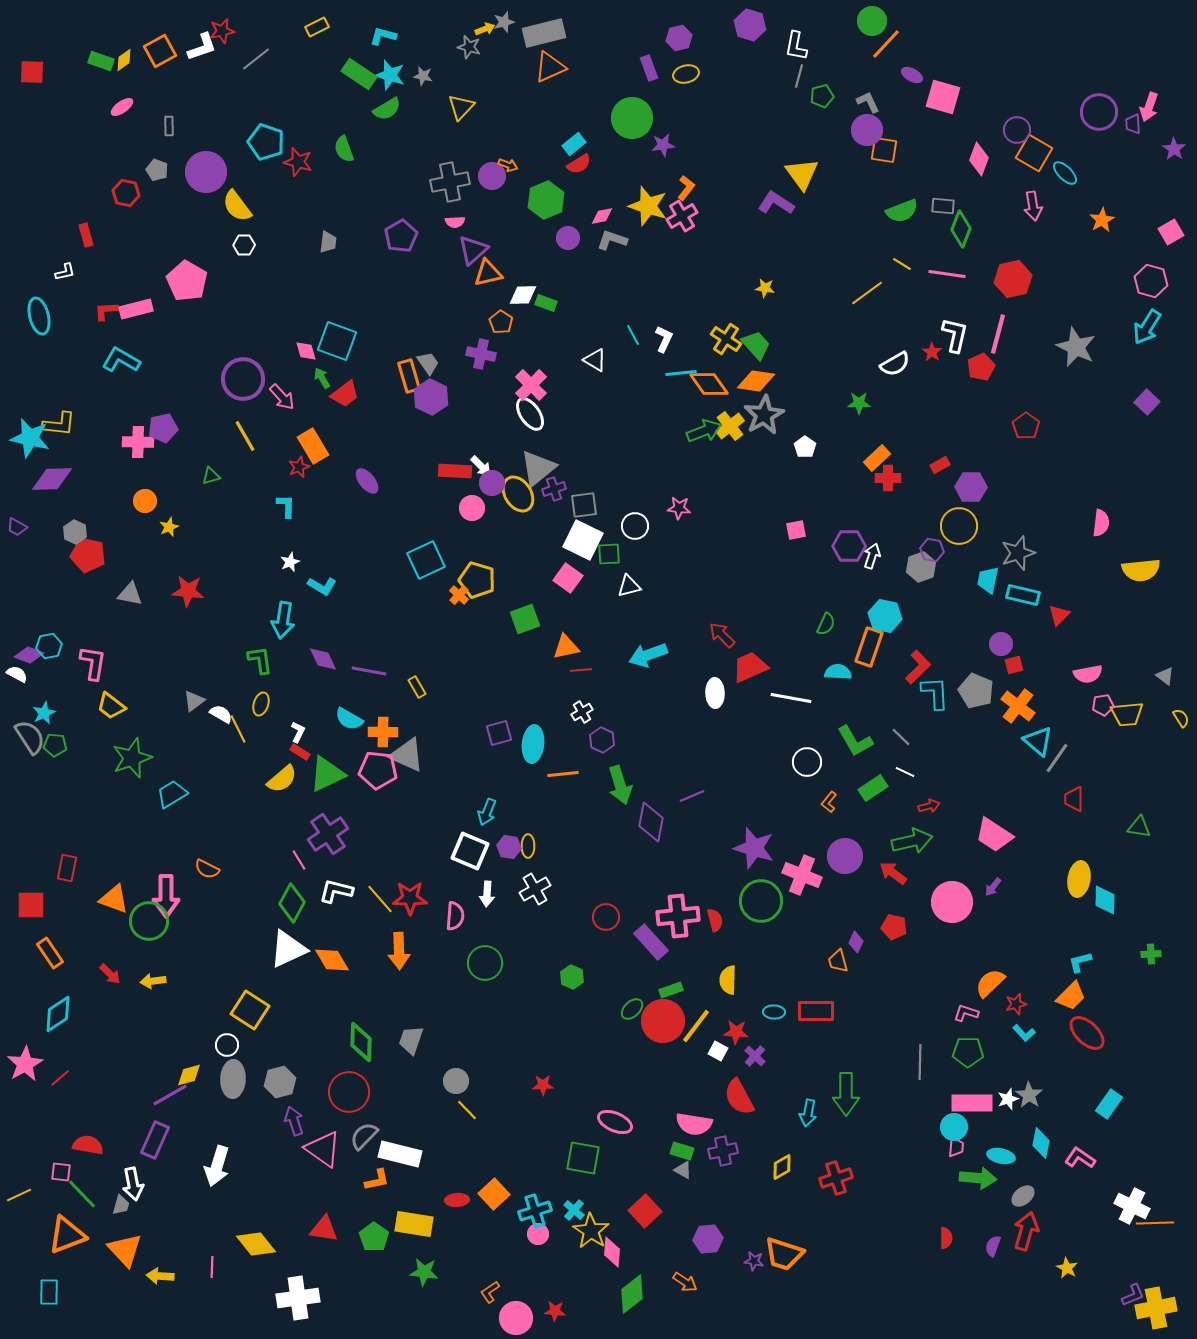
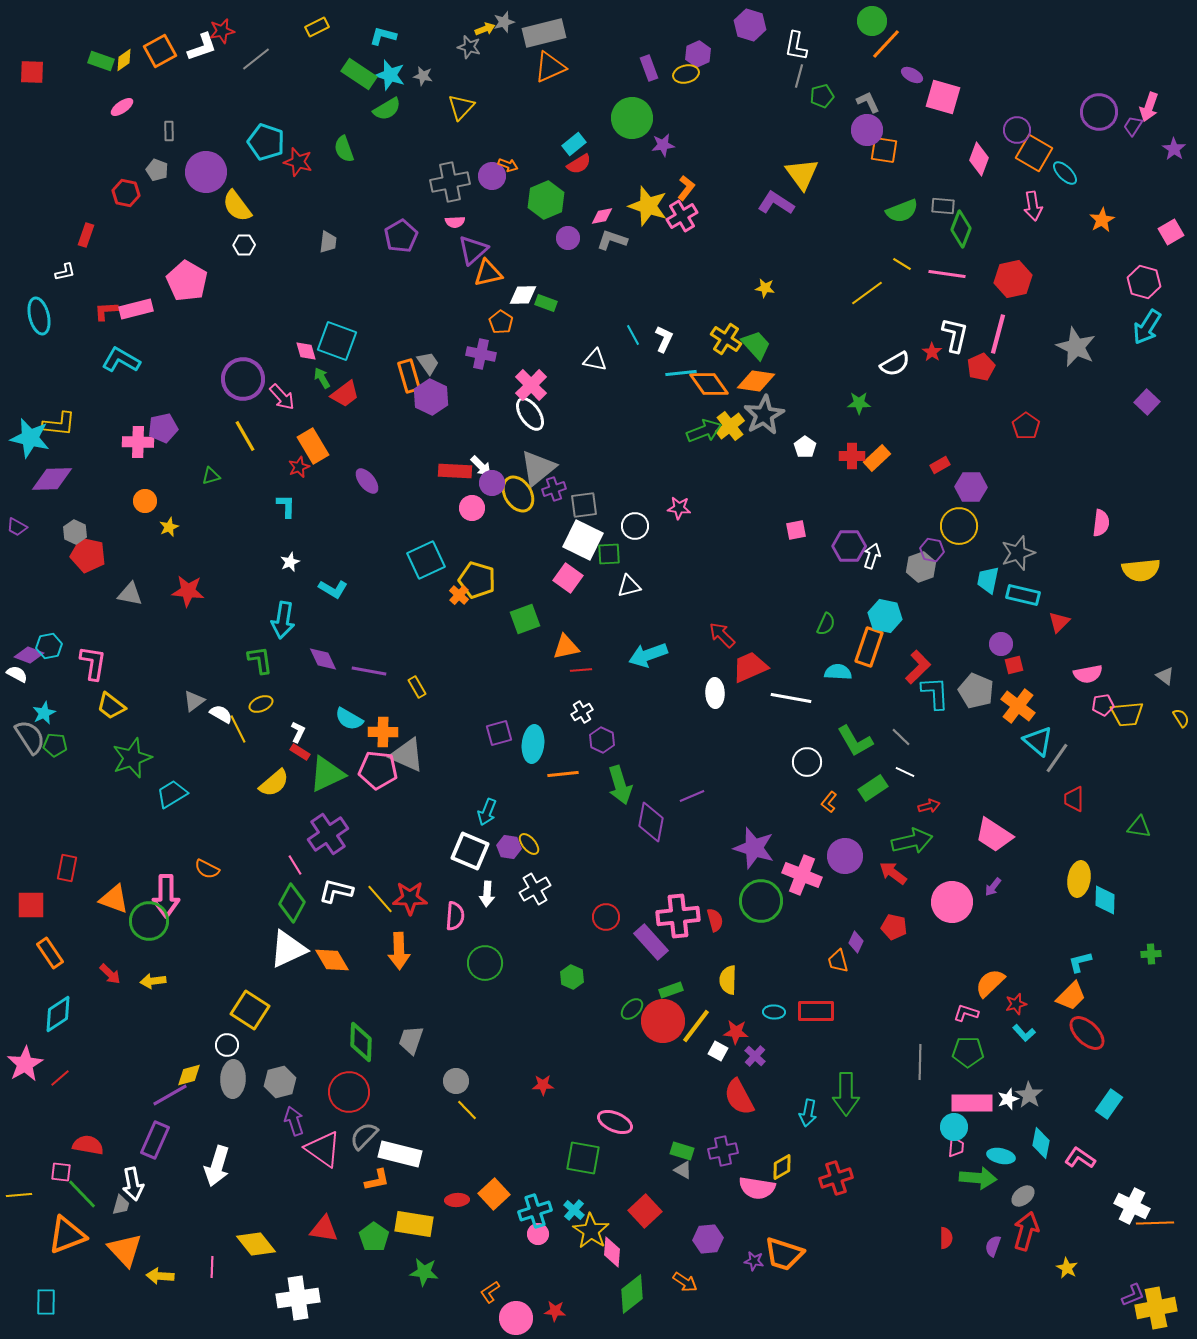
purple hexagon at (679, 38): moved 19 px right, 16 px down; rotated 10 degrees counterclockwise
purple trapezoid at (1133, 124): moved 2 px down; rotated 35 degrees clockwise
gray rectangle at (169, 126): moved 5 px down
red rectangle at (86, 235): rotated 35 degrees clockwise
pink hexagon at (1151, 281): moved 7 px left, 1 px down
white triangle at (595, 360): rotated 20 degrees counterclockwise
red cross at (888, 478): moved 36 px left, 22 px up
cyan L-shape at (322, 586): moved 11 px right, 3 px down
red triangle at (1059, 615): moved 7 px down
yellow ellipse at (261, 704): rotated 50 degrees clockwise
yellow semicircle at (282, 779): moved 8 px left, 4 px down
yellow ellipse at (528, 846): moved 1 px right, 2 px up; rotated 40 degrees counterclockwise
pink line at (299, 860): moved 4 px left, 5 px down
pink semicircle at (694, 1124): moved 63 px right, 64 px down
yellow line at (19, 1195): rotated 20 degrees clockwise
cyan rectangle at (49, 1292): moved 3 px left, 10 px down
